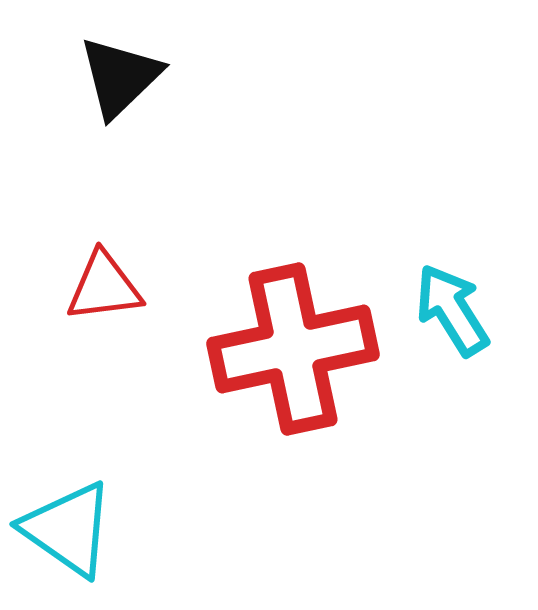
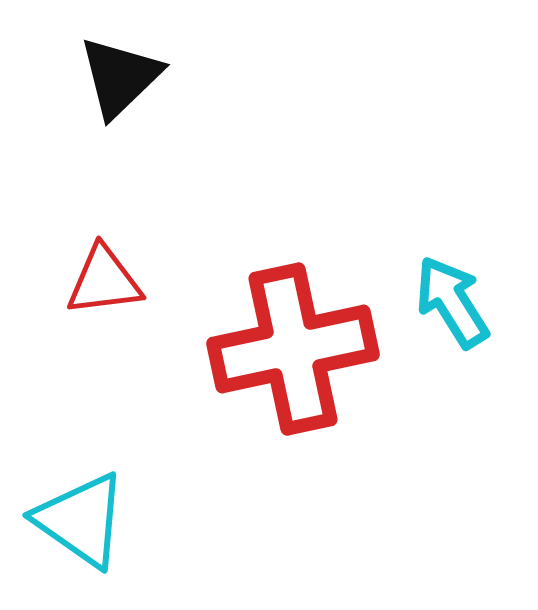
red triangle: moved 6 px up
cyan arrow: moved 8 px up
cyan triangle: moved 13 px right, 9 px up
